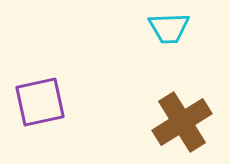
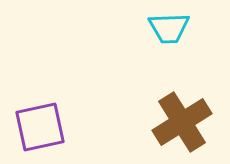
purple square: moved 25 px down
